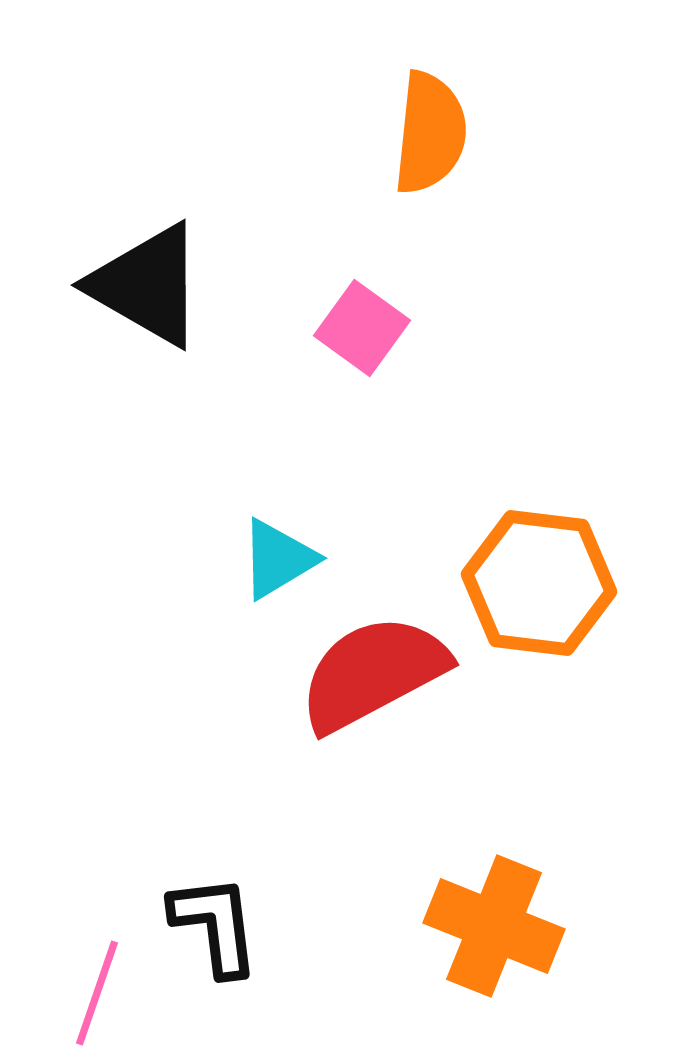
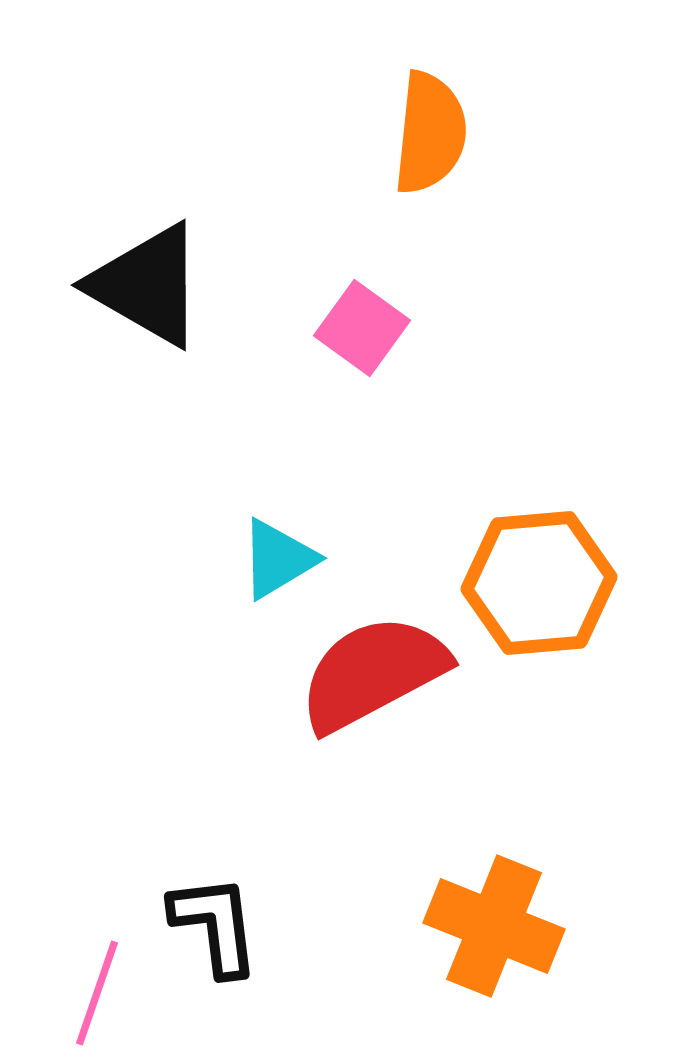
orange hexagon: rotated 12 degrees counterclockwise
